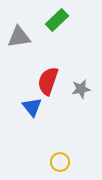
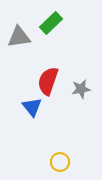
green rectangle: moved 6 px left, 3 px down
